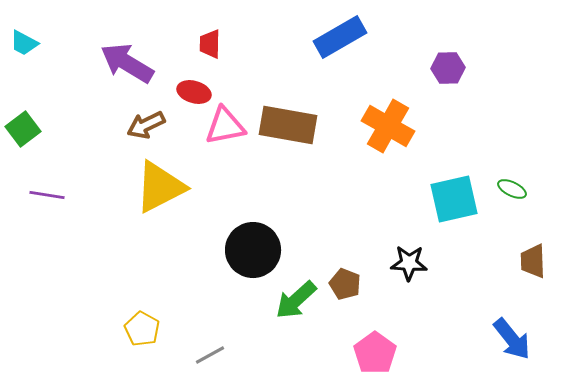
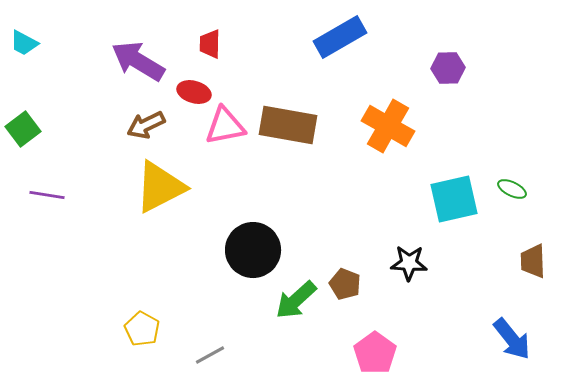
purple arrow: moved 11 px right, 2 px up
